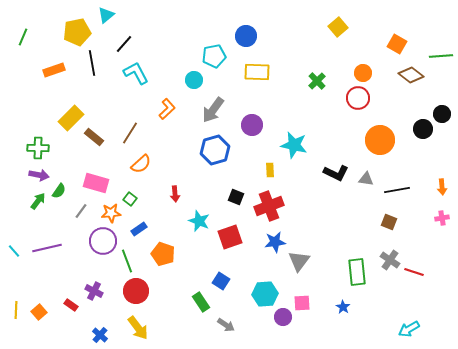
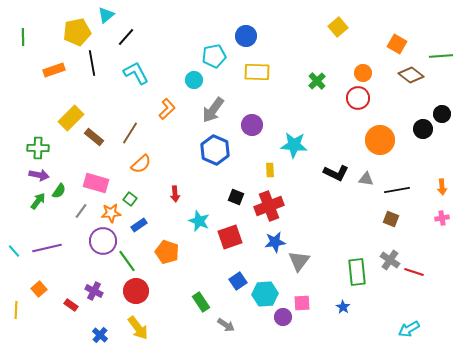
green line at (23, 37): rotated 24 degrees counterclockwise
black line at (124, 44): moved 2 px right, 7 px up
cyan star at (294, 145): rotated 8 degrees counterclockwise
blue hexagon at (215, 150): rotated 20 degrees counterclockwise
brown square at (389, 222): moved 2 px right, 3 px up
blue rectangle at (139, 229): moved 4 px up
orange pentagon at (163, 254): moved 4 px right, 2 px up
green line at (127, 261): rotated 15 degrees counterclockwise
blue square at (221, 281): moved 17 px right; rotated 24 degrees clockwise
orange square at (39, 312): moved 23 px up
